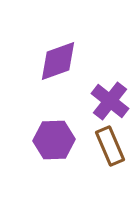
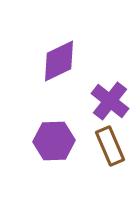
purple diamond: moved 1 px right; rotated 6 degrees counterclockwise
purple hexagon: moved 1 px down
